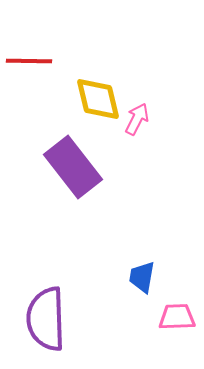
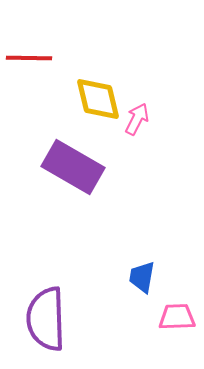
red line: moved 3 px up
purple rectangle: rotated 22 degrees counterclockwise
